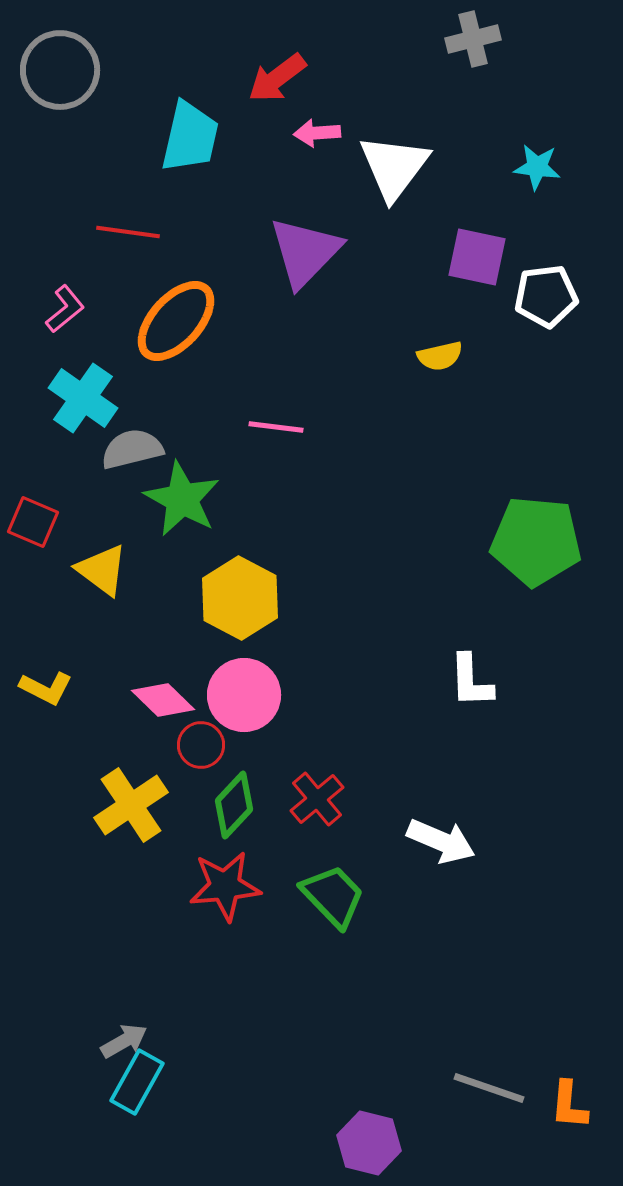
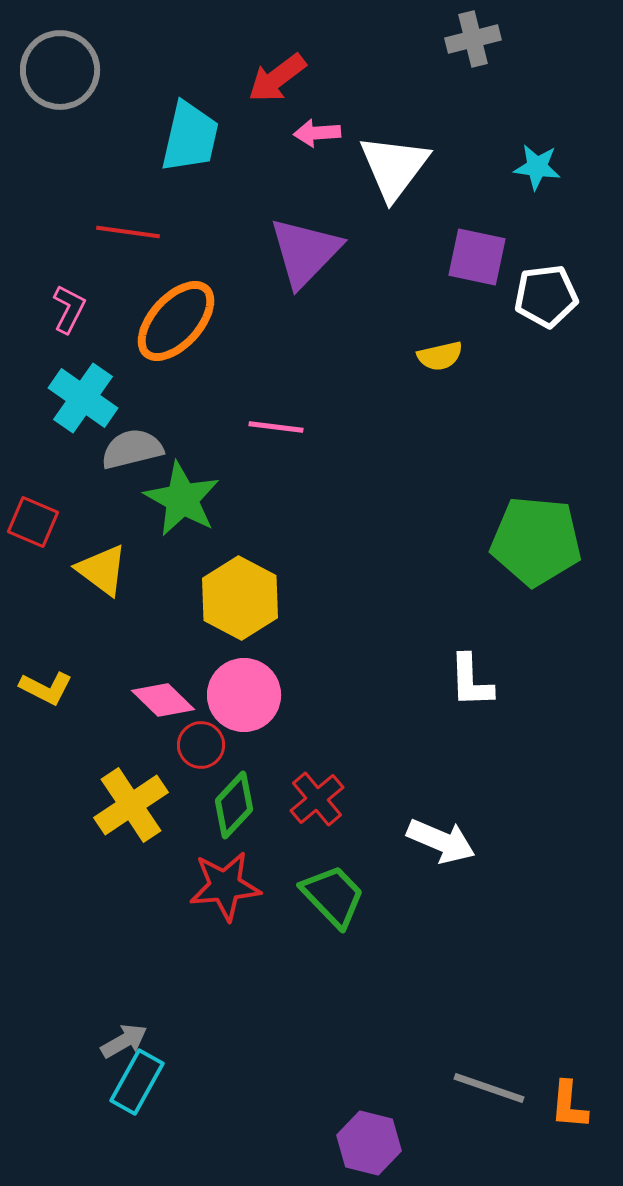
pink L-shape: moved 4 px right; rotated 24 degrees counterclockwise
